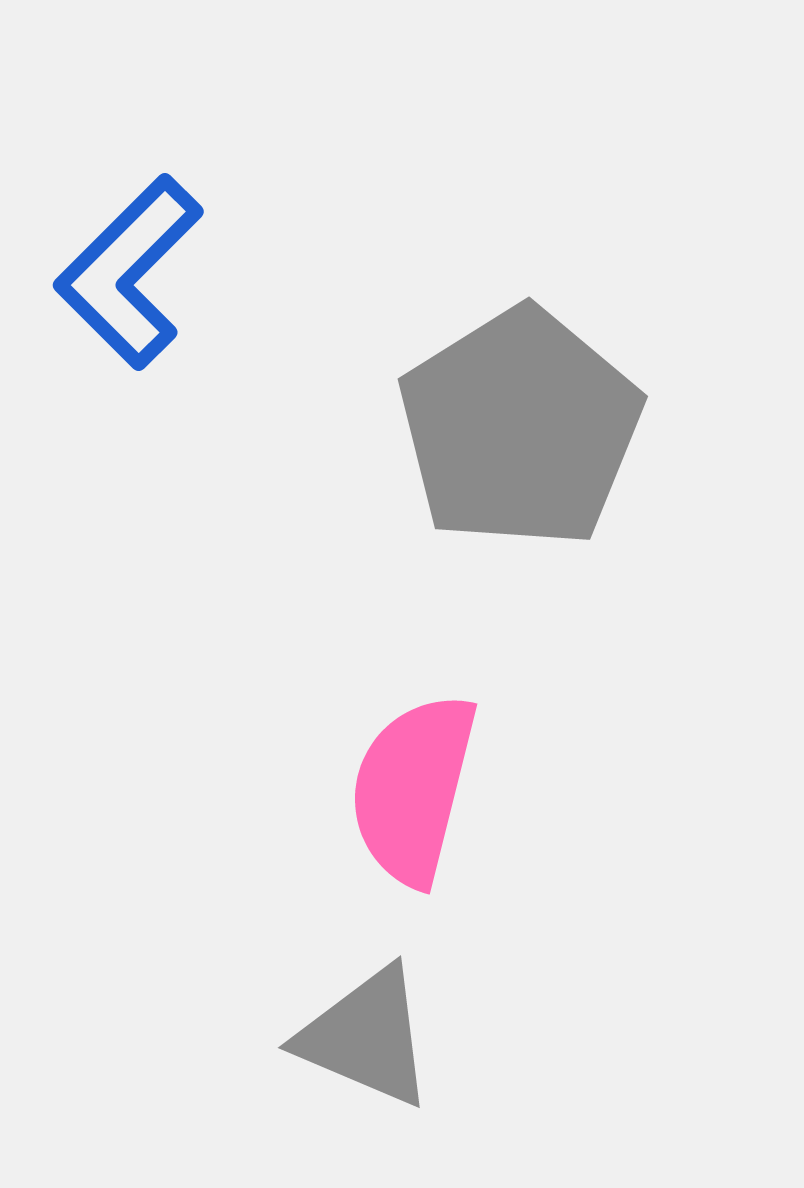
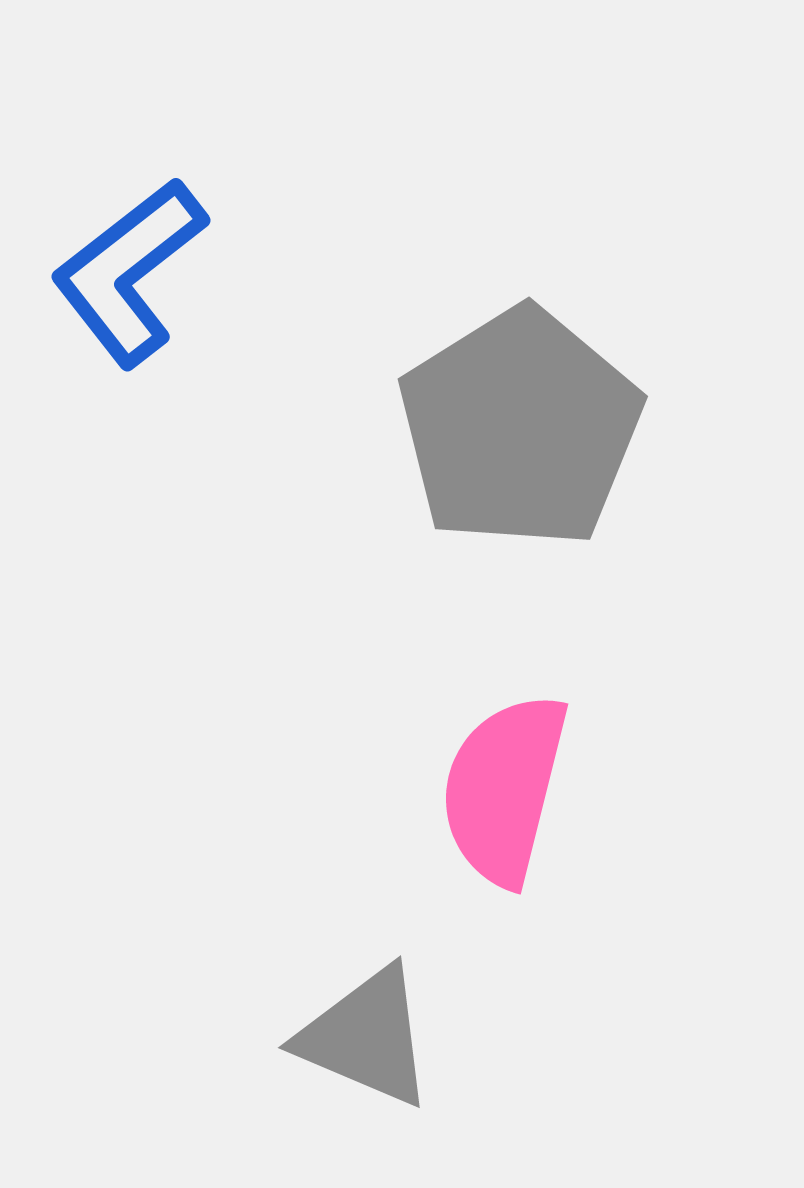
blue L-shape: rotated 7 degrees clockwise
pink semicircle: moved 91 px right
